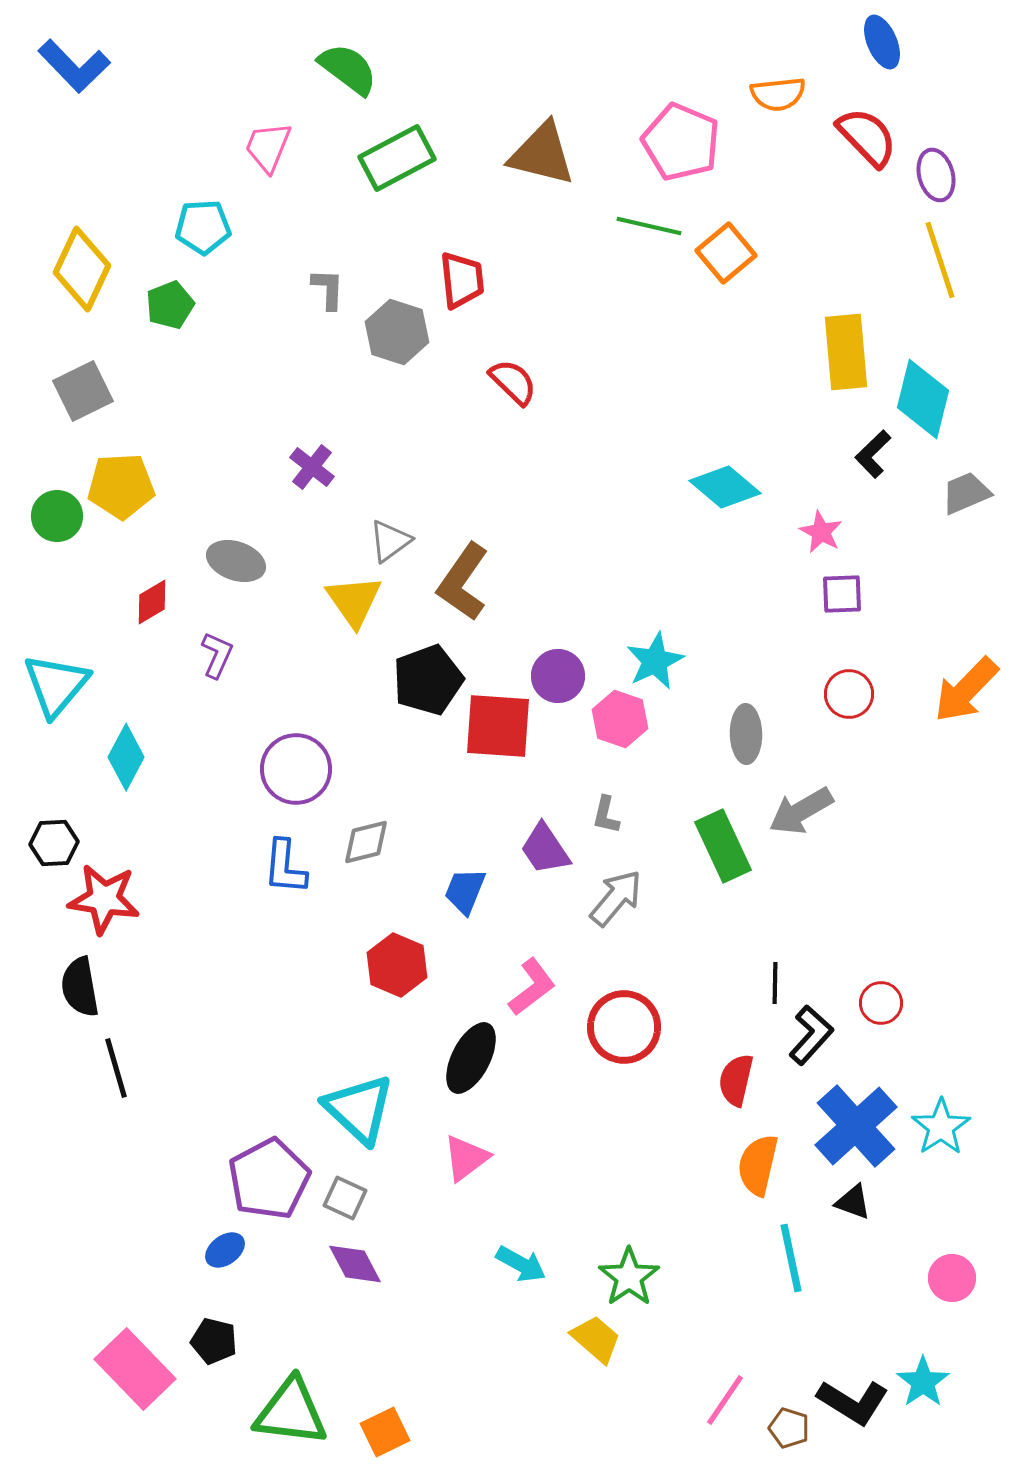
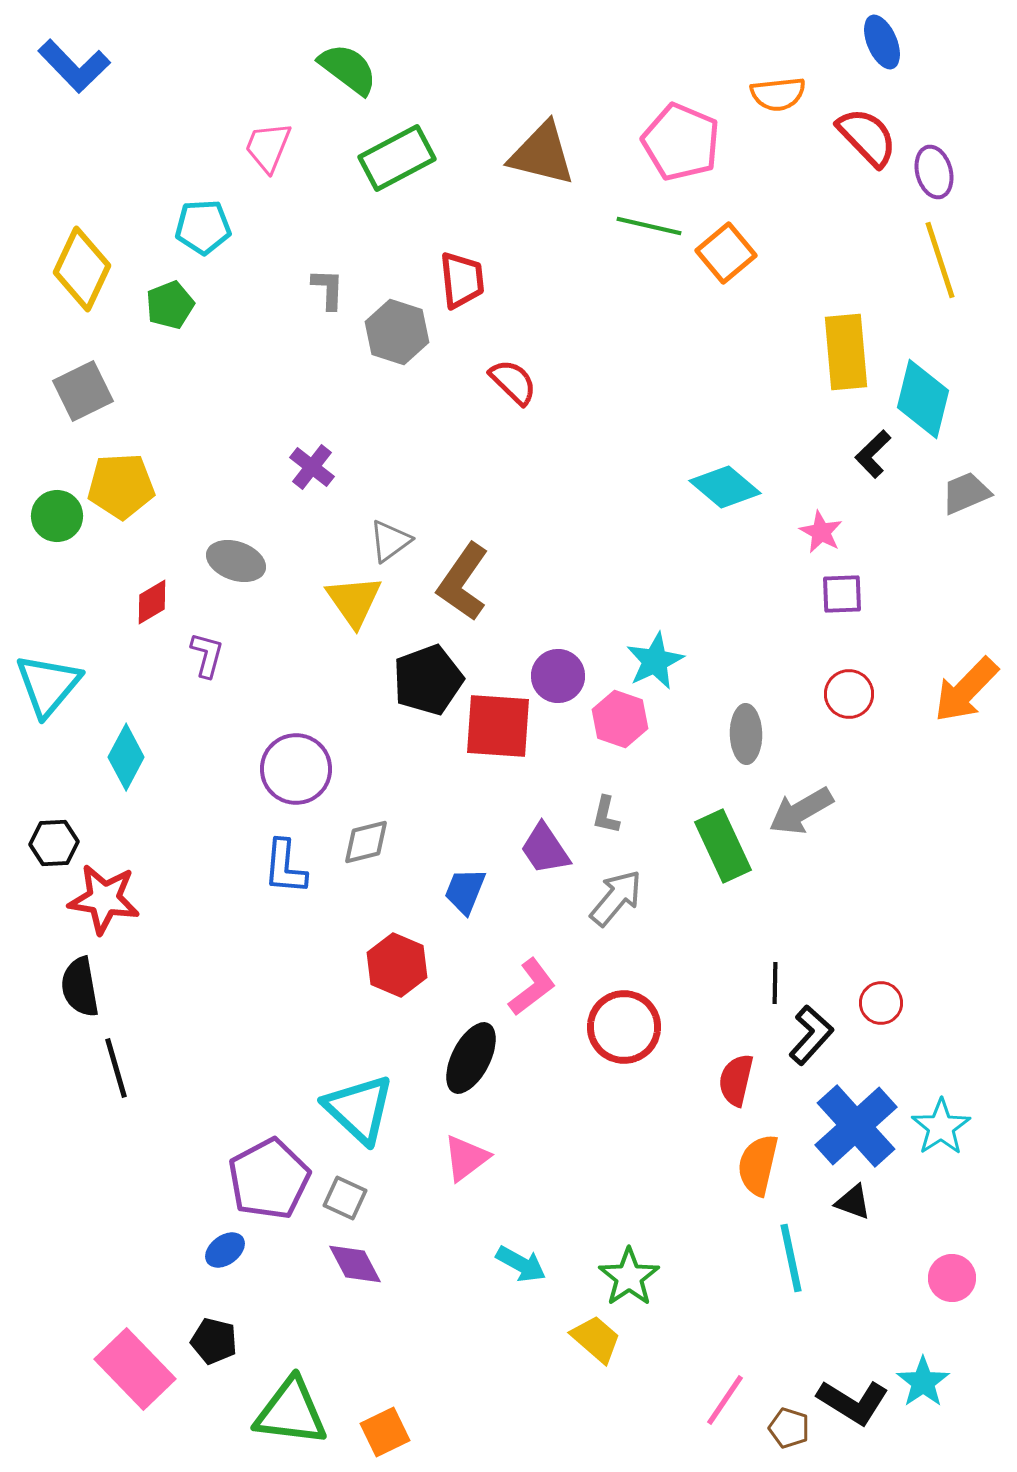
purple ellipse at (936, 175): moved 2 px left, 3 px up
purple L-shape at (217, 655): moved 10 px left; rotated 9 degrees counterclockwise
cyan triangle at (56, 685): moved 8 px left
